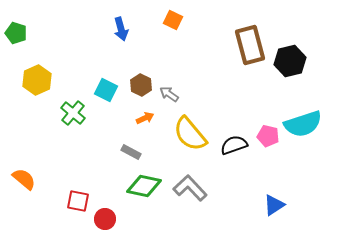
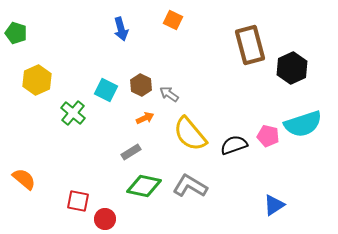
black hexagon: moved 2 px right, 7 px down; rotated 12 degrees counterclockwise
gray rectangle: rotated 60 degrees counterclockwise
gray L-shape: moved 2 px up; rotated 16 degrees counterclockwise
